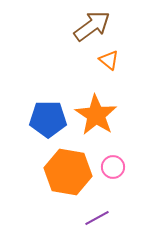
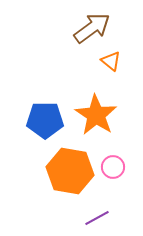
brown arrow: moved 2 px down
orange triangle: moved 2 px right, 1 px down
blue pentagon: moved 3 px left, 1 px down
orange hexagon: moved 2 px right, 1 px up
